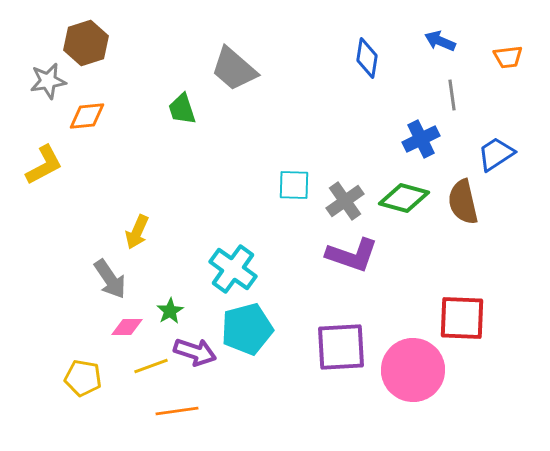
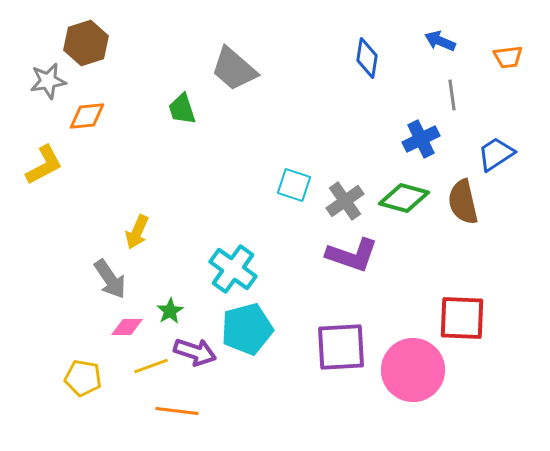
cyan square: rotated 16 degrees clockwise
orange line: rotated 15 degrees clockwise
